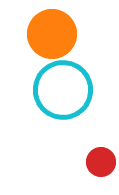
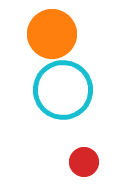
red circle: moved 17 px left
